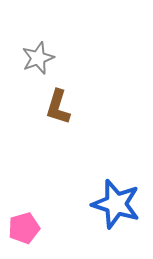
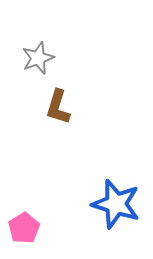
pink pentagon: rotated 16 degrees counterclockwise
